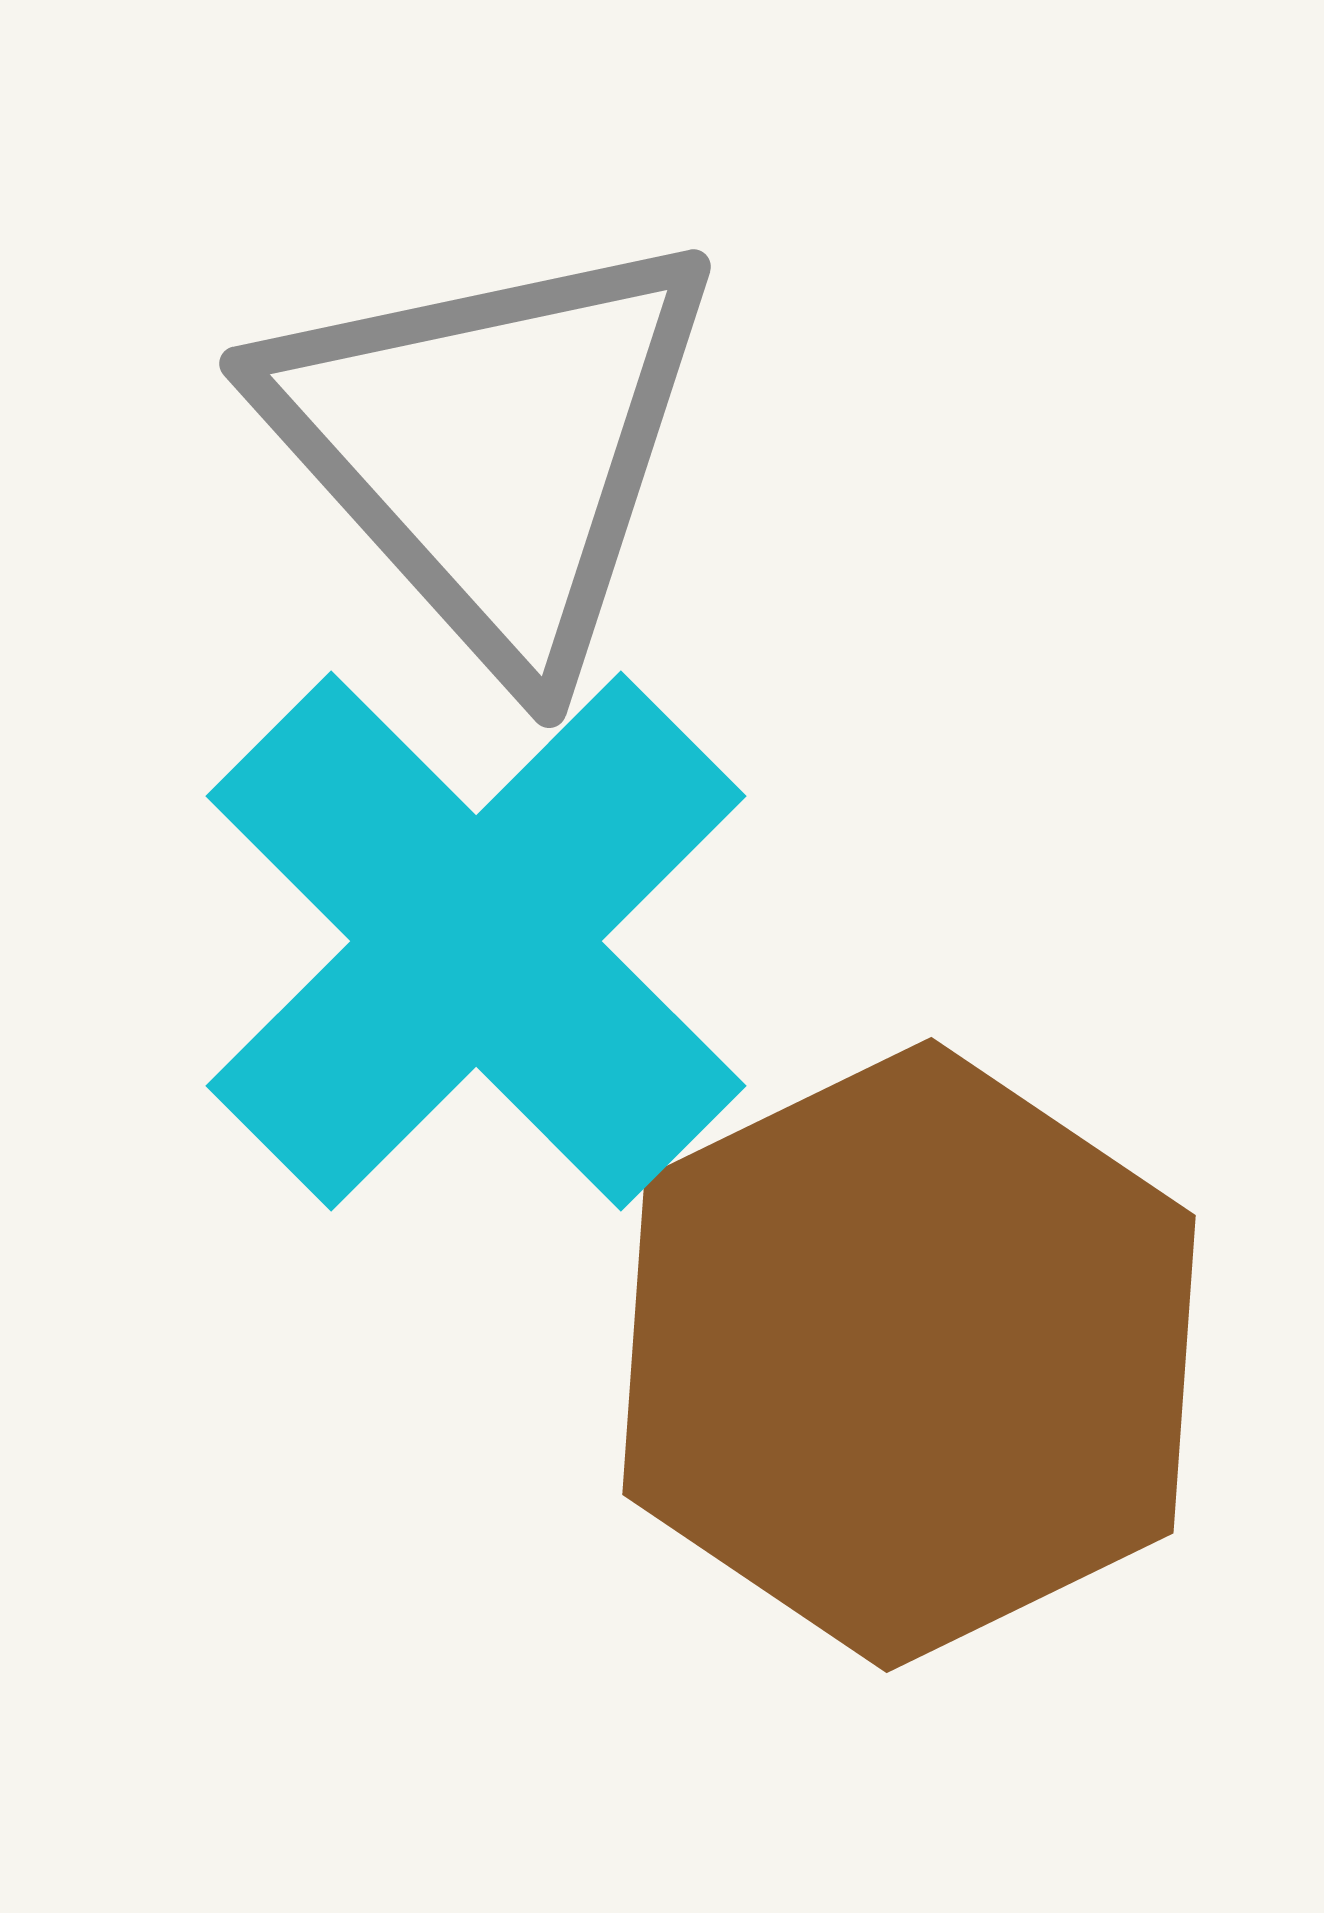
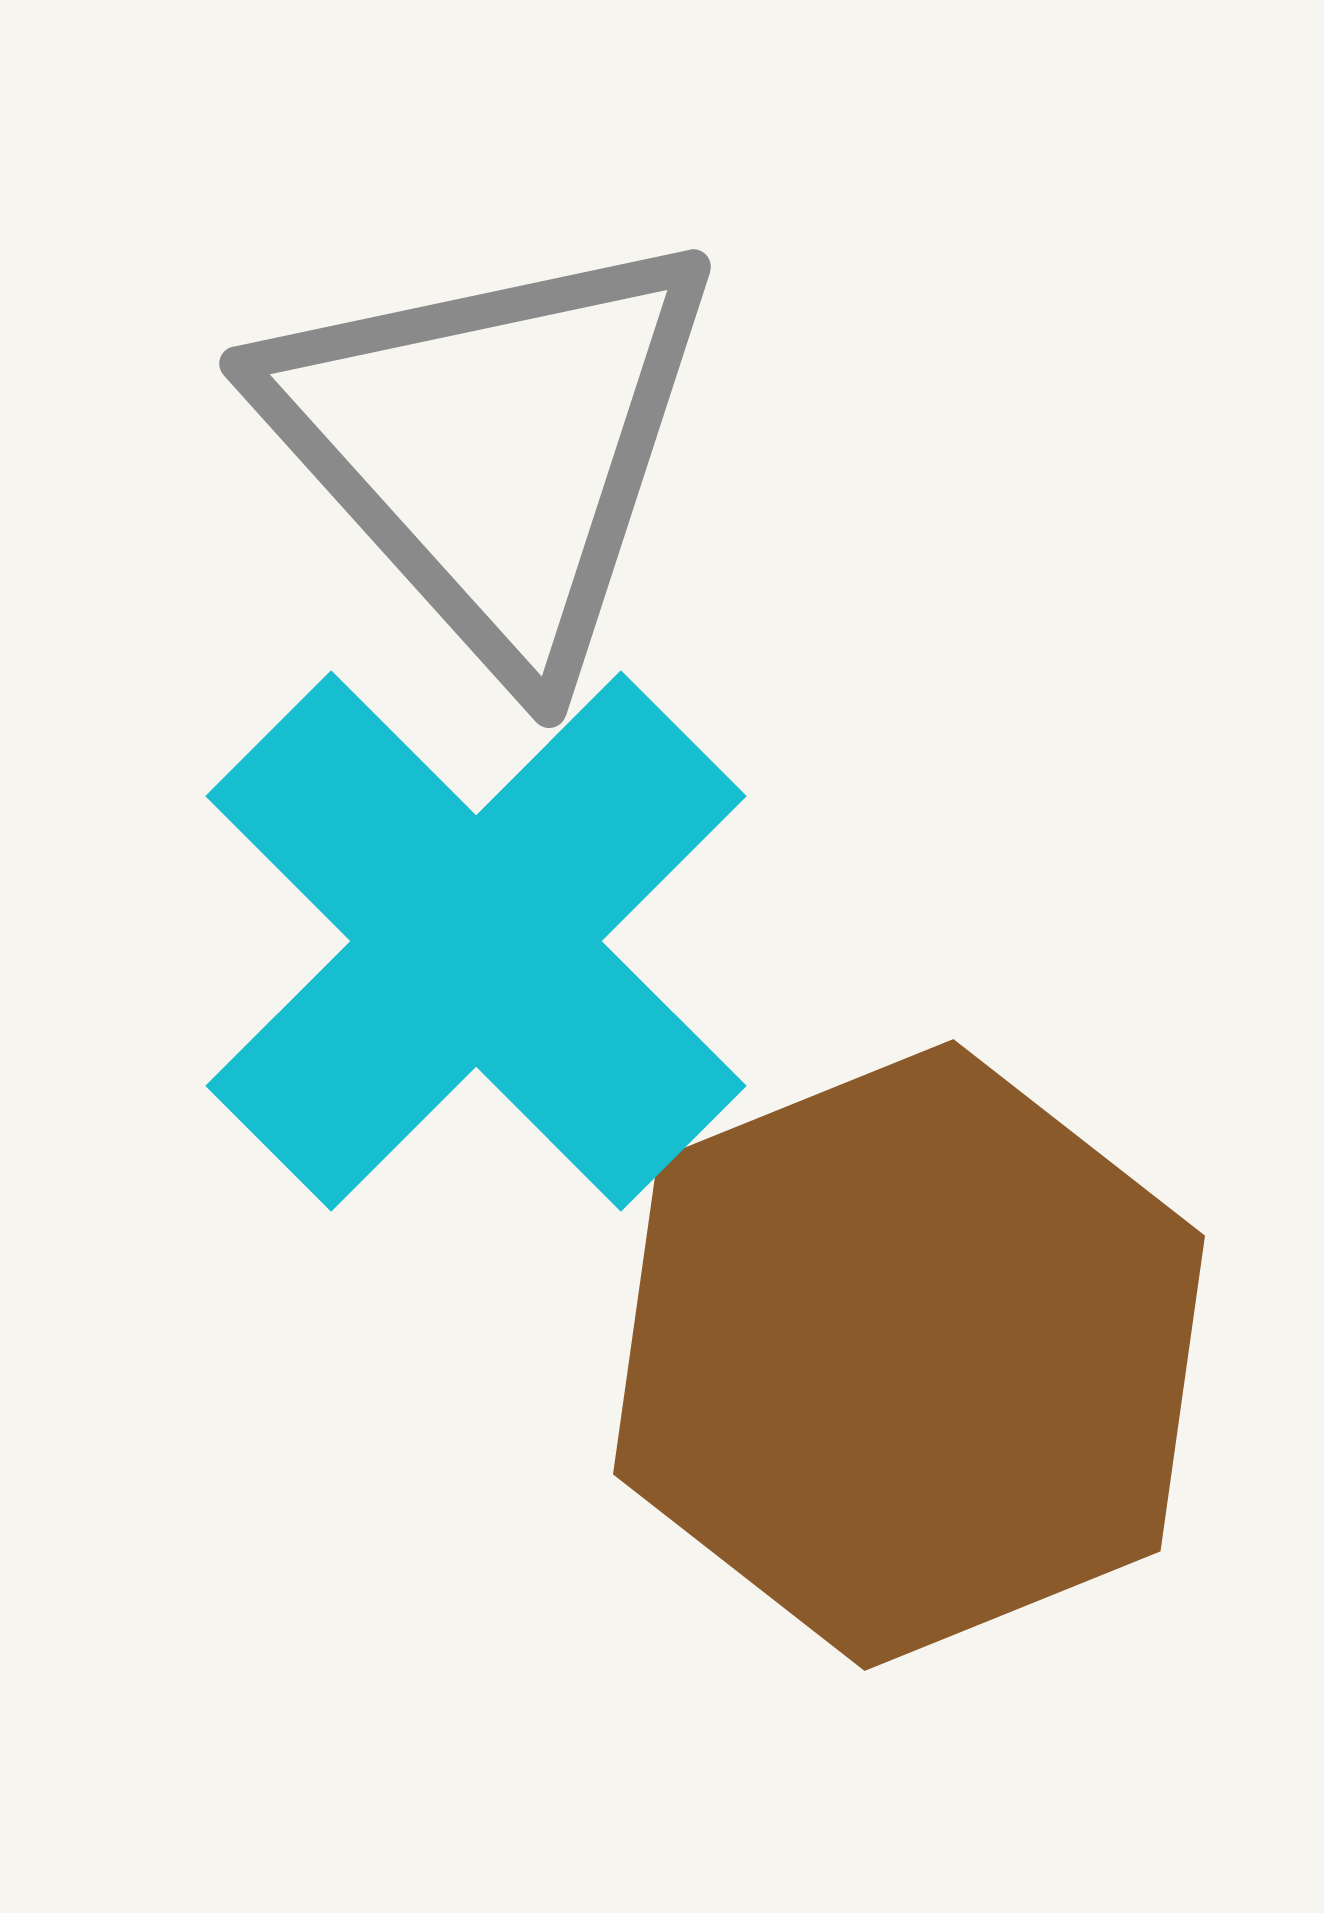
brown hexagon: rotated 4 degrees clockwise
